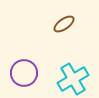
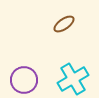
purple circle: moved 7 px down
